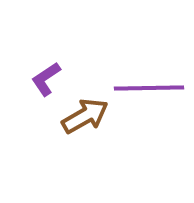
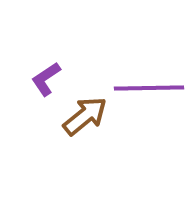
brown arrow: rotated 9 degrees counterclockwise
